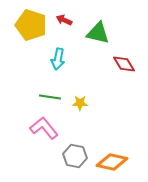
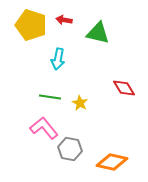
red arrow: rotated 14 degrees counterclockwise
red diamond: moved 24 px down
yellow star: rotated 28 degrees clockwise
gray hexagon: moved 5 px left, 7 px up
